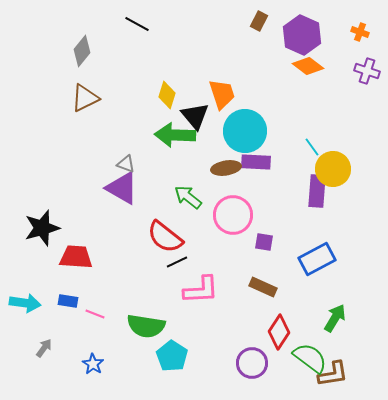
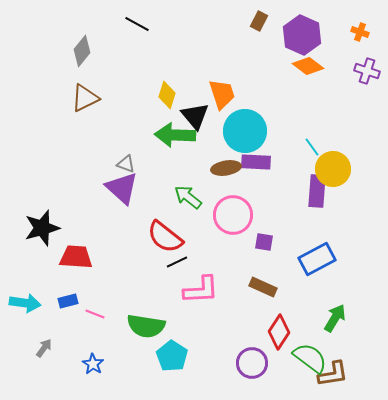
purple triangle at (122, 188): rotated 12 degrees clockwise
blue rectangle at (68, 301): rotated 24 degrees counterclockwise
